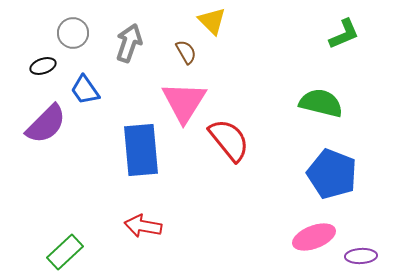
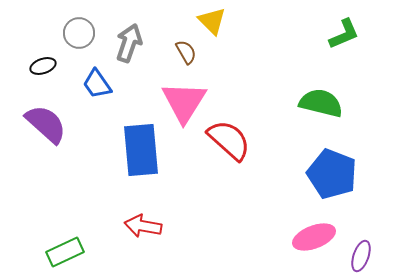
gray circle: moved 6 px right
blue trapezoid: moved 12 px right, 6 px up
purple semicircle: rotated 93 degrees counterclockwise
red semicircle: rotated 9 degrees counterclockwise
green rectangle: rotated 18 degrees clockwise
purple ellipse: rotated 68 degrees counterclockwise
